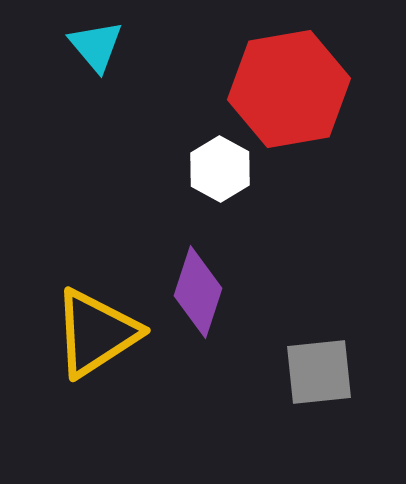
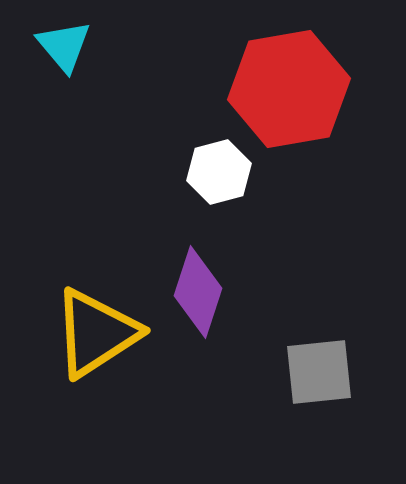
cyan triangle: moved 32 px left
white hexagon: moved 1 px left, 3 px down; rotated 16 degrees clockwise
